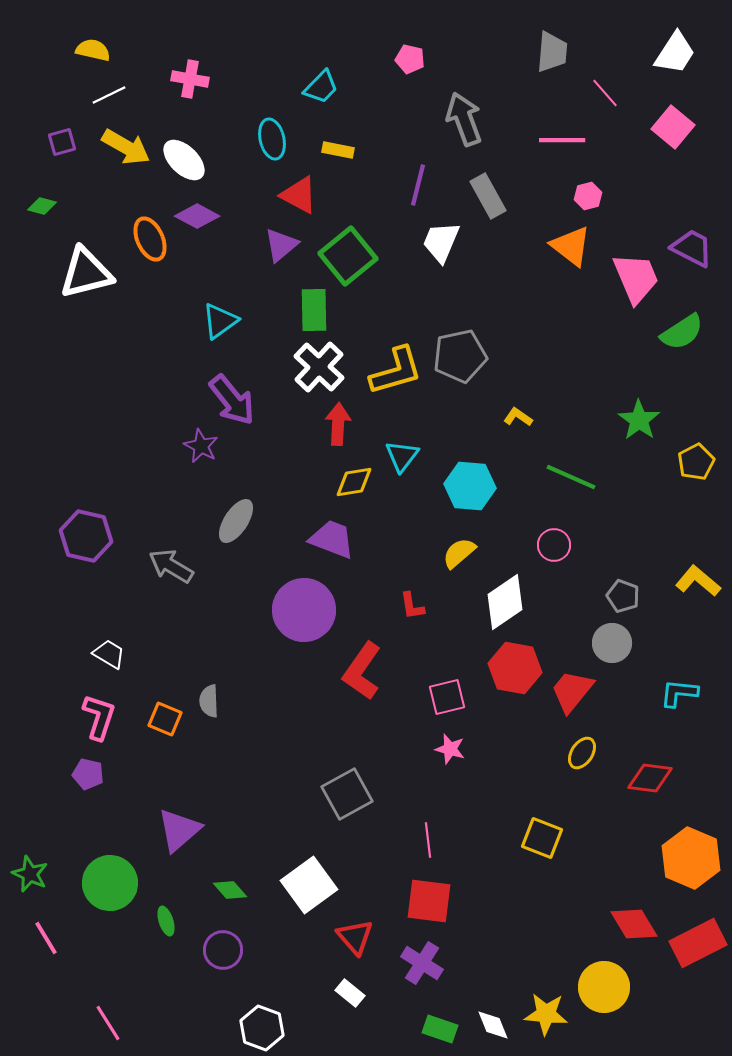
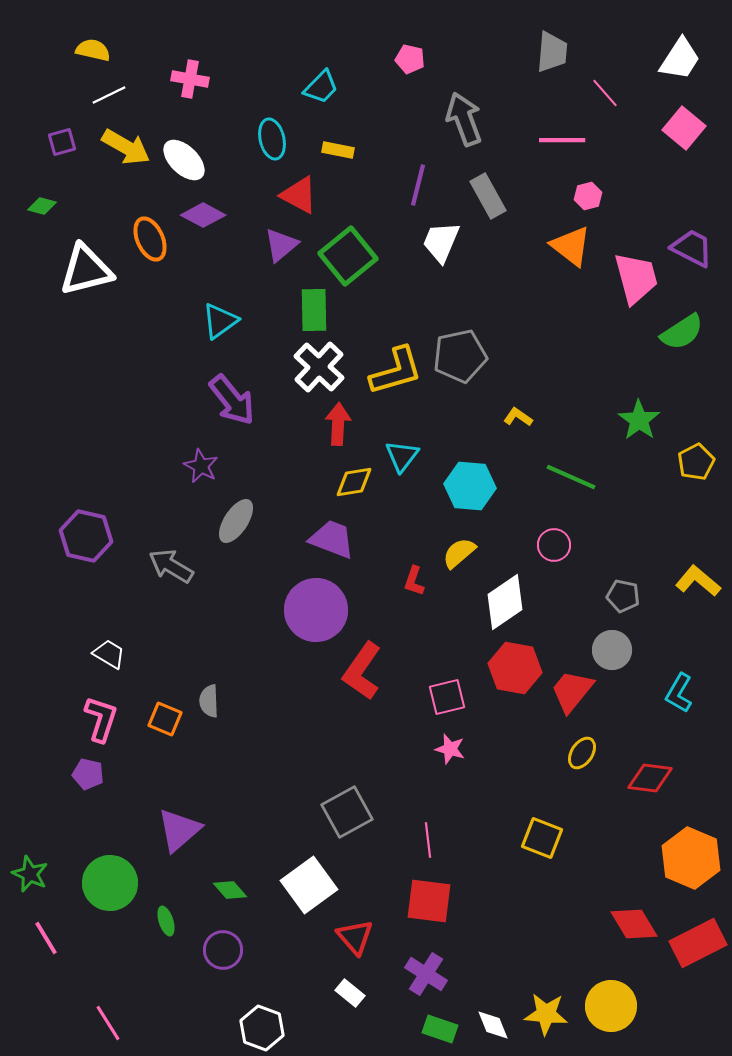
white trapezoid at (675, 53): moved 5 px right, 6 px down
pink square at (673, 127): moved 11 px right, 1 px down
purple diamond at (197, 216): moved 6 px right, 1 px up
white triangle at (86, 273): moved 3 px up
pink trapezoid at (636, 278): rotated 8 degrees clockwise
purple star at (201, 446): moved 20 px down
gray pentagon at (623, 596): rotated 8 degrees counterclockwise
red L-shape at (412, 606): moved 2 px right, 25 px up; rotated 28 degrees clockwise
purple circle at (304, 610): moved 12 px right
gray circle at (612, 643): moved 7 px down
cyan L-shape at (679, 693): rotated 66 degrees counterclockwise
pink L-shape at (99, 717): moved 2 px right, 2 px down
gray square at (347, 794): moved 18 px down
purple cross at (422, 963): moved 4 px right, 11 px down
yellow circle at (604, 987): moved 7 px right, 19 px down
